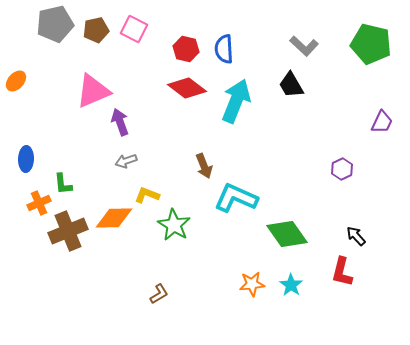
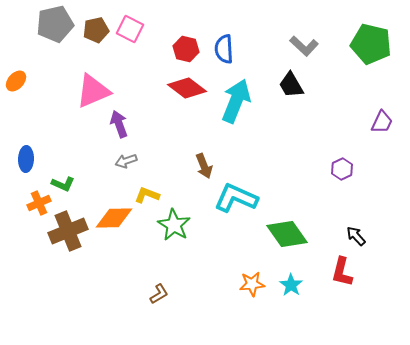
pink square: moved 4 px left
purple arrow: moved 1 px left, 2 px down
green L-shape: rotated 60 degrees counterclockwise
